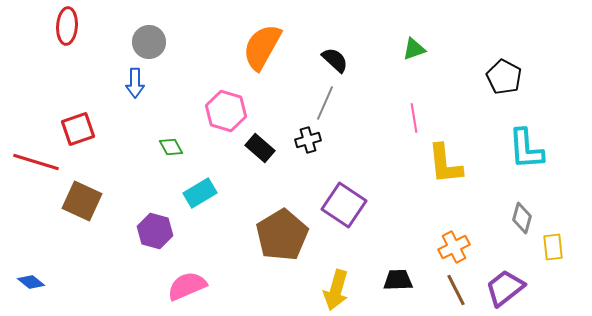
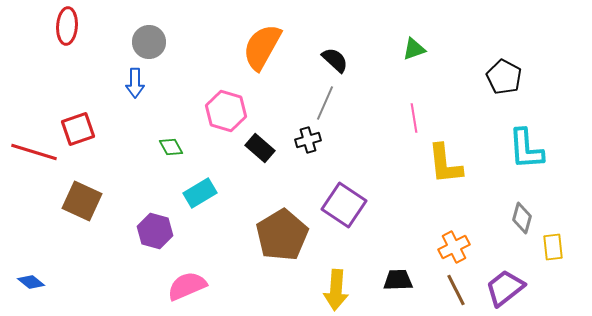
red line: moved 2 px left, 10 px up
yellow arrow: rotated 12 degrees counterclockwise
